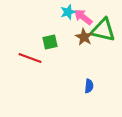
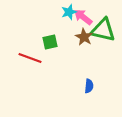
cyan star: moved 1 px right
